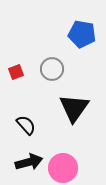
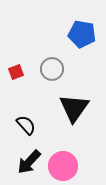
black arrow: rotated 148 degrees clockwise
pink circle: moved 2 px up
